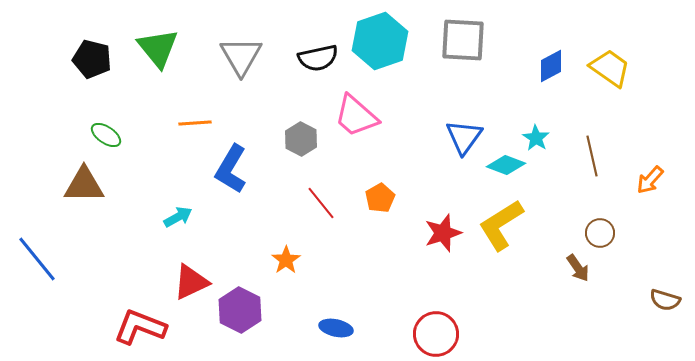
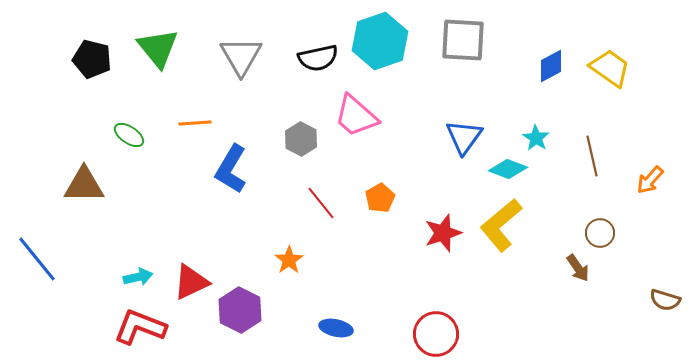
green ellipse: moved 23 px right
cyan diamond: moved 2 px right, 4 px down
cyan arrow: moved 40 px left, 60 px down; rotated 16 degrees clockwise
yellow L-shape: rotated 8 degrees counterclockwise
orange star: moved 3 px right
